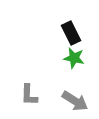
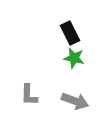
black rectangle: moved 1 px left
gray arrow: rotated 12 degrees counterclockwise
